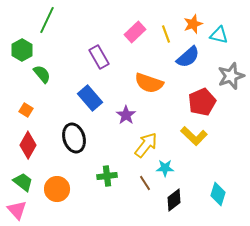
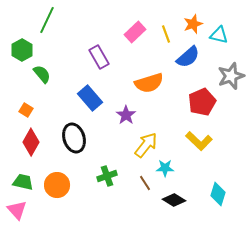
orange semicircle: rotated 36 degrees counterclockwise
yellow L-shape: moved 5 px right, 5 px down
red diamond: moved 3 px right, 3 px up
green cross: rotated 12 degrees counterclockwise
green trapezoid: rotated 25 degrees counterclockwise
orange circle: moved 4 px up
black diamond: rotated 70 degrees clockwise
